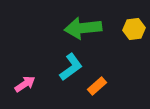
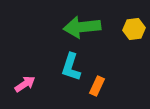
green arrow: moved 1 px left, 1 px up
cyan L-shape: rotated 144 degrees clockwise
orange rectangle: rotated 24 degrees counterclockwise
